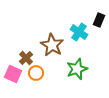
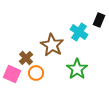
green star: rotated 15 degrees counterclockwise
pink square: moved 1 px left
